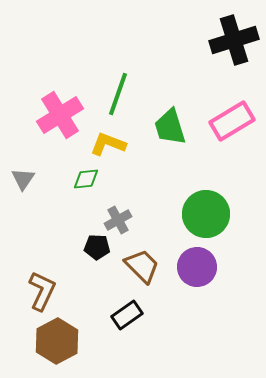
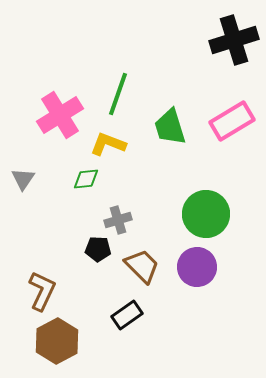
gray cross: rotated 12 degrees clockwise
black pentagon: moved 1 px right, 2 px down
